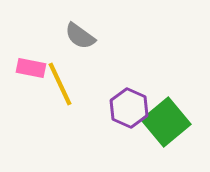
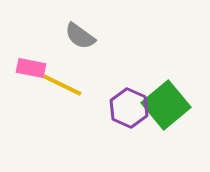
yellow line: rotated 39 degrees counterclockwise
green square: moved 17 px up
